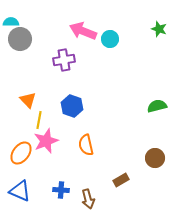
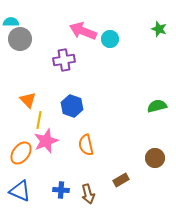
brown arrow: moved 5 px up
